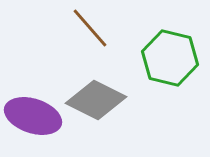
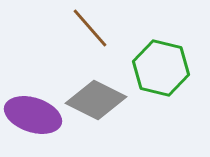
green hexagon: moved 9 px left, 10 px down
purple ellipse: moved 1 px up
